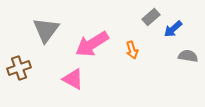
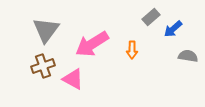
orange arrow: rotated 18 degrees clockwise
brown cross: moved 24 px right, 2 px up
